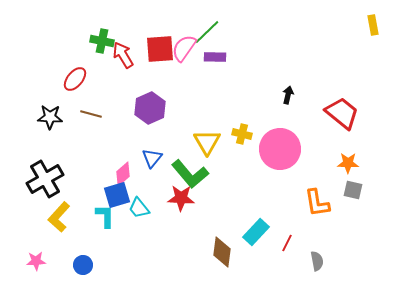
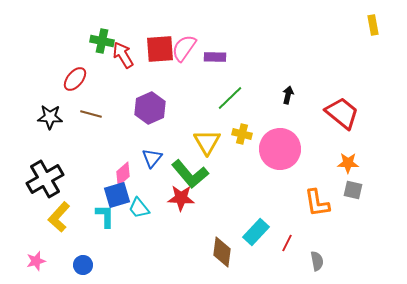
green line: moved 23 px right, 66 px down
pink star: rotated 12 degrees counterclockwise
